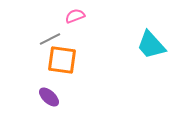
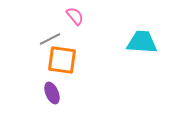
pink semicircle: rotated 72 degrees clockwise
cyan trapezoid: moved 9 px left, 3 px up; rotated 136 degrees clockwise
purple ellipse: moved 3 px right, 4 px up; rotated 25 degrees clockwise
